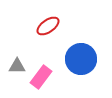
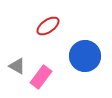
blue circle: moved 4 px right, 3 px up
gray triangle: rotated 30 degrees clockwise
